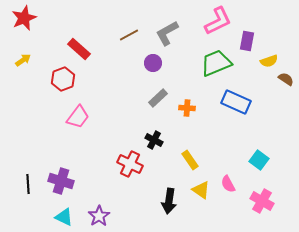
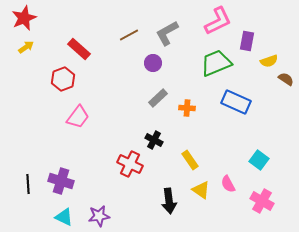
yellow arrow: moved 3 px right, 13 px up
black arrow: rotated 15 degrees counterclockwise
purple star: rotated 25 degrees clockwise
